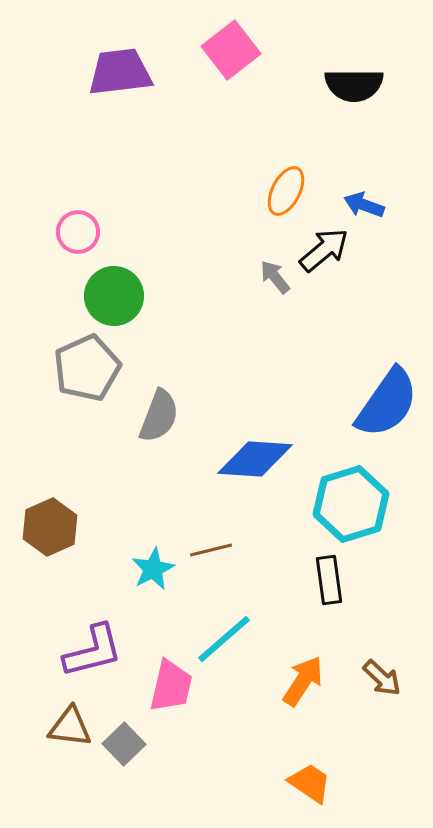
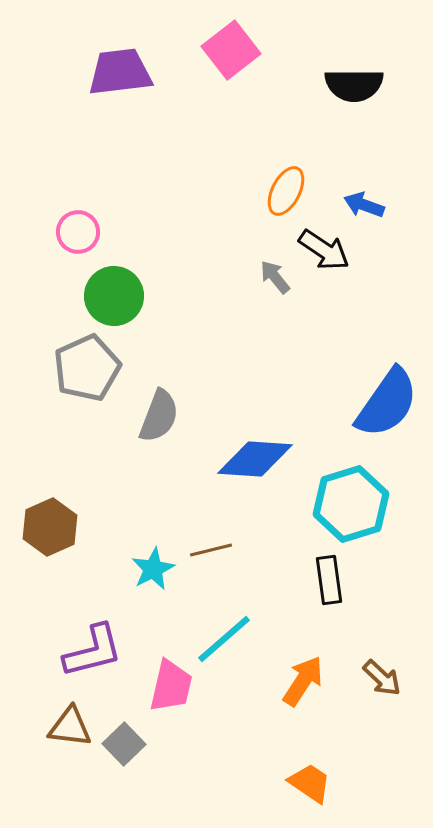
black arrow: rotated 74 degrees clockwise
